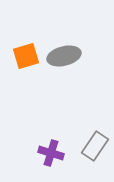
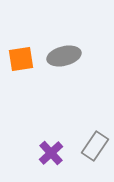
orange square: moved 5 px left, 3 px down; rotated 8 degrees clockwise
purple cross: rotated 30 degrees clockwise
